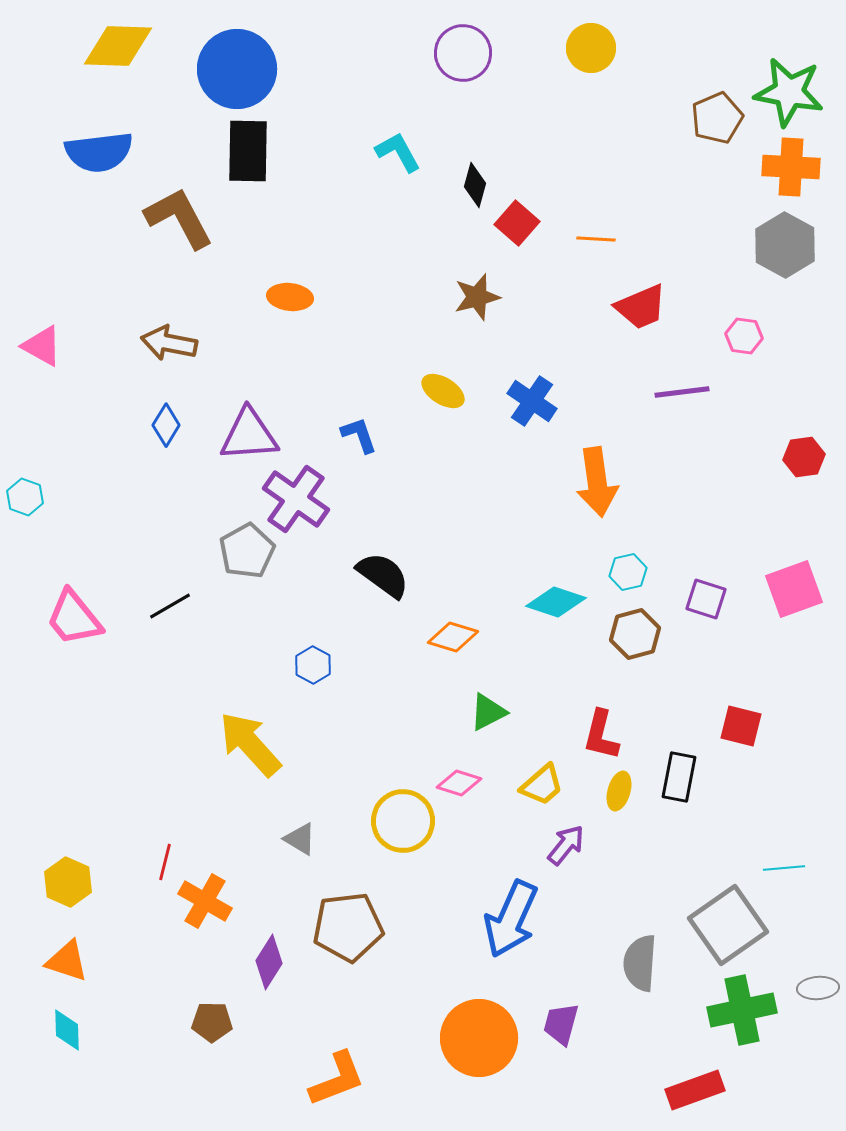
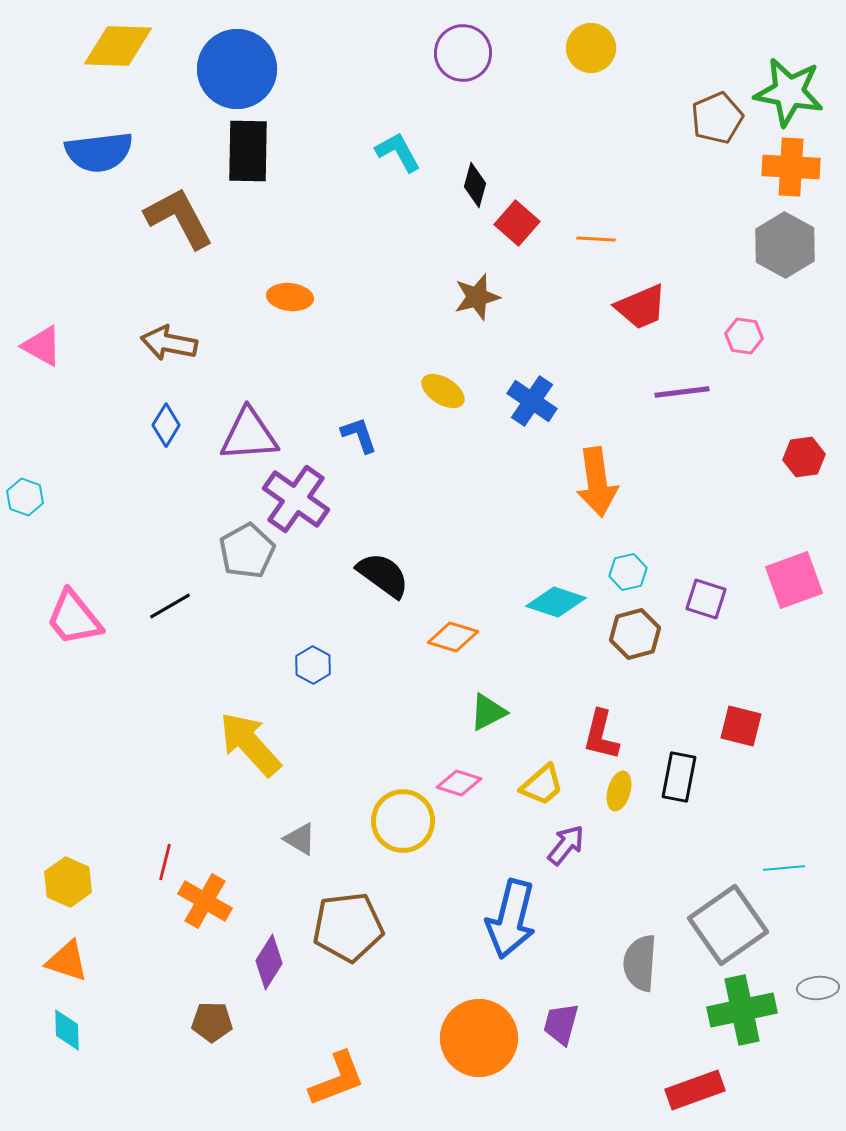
pink square at (794, 589): moved 9 px up
blue arrow at (511, 919): rotated 10 degrees counterclockwise
